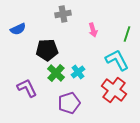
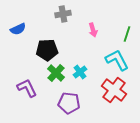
cyan cross: moved 2 px right
purple pentagon: rotated 25 degrees clockwise
